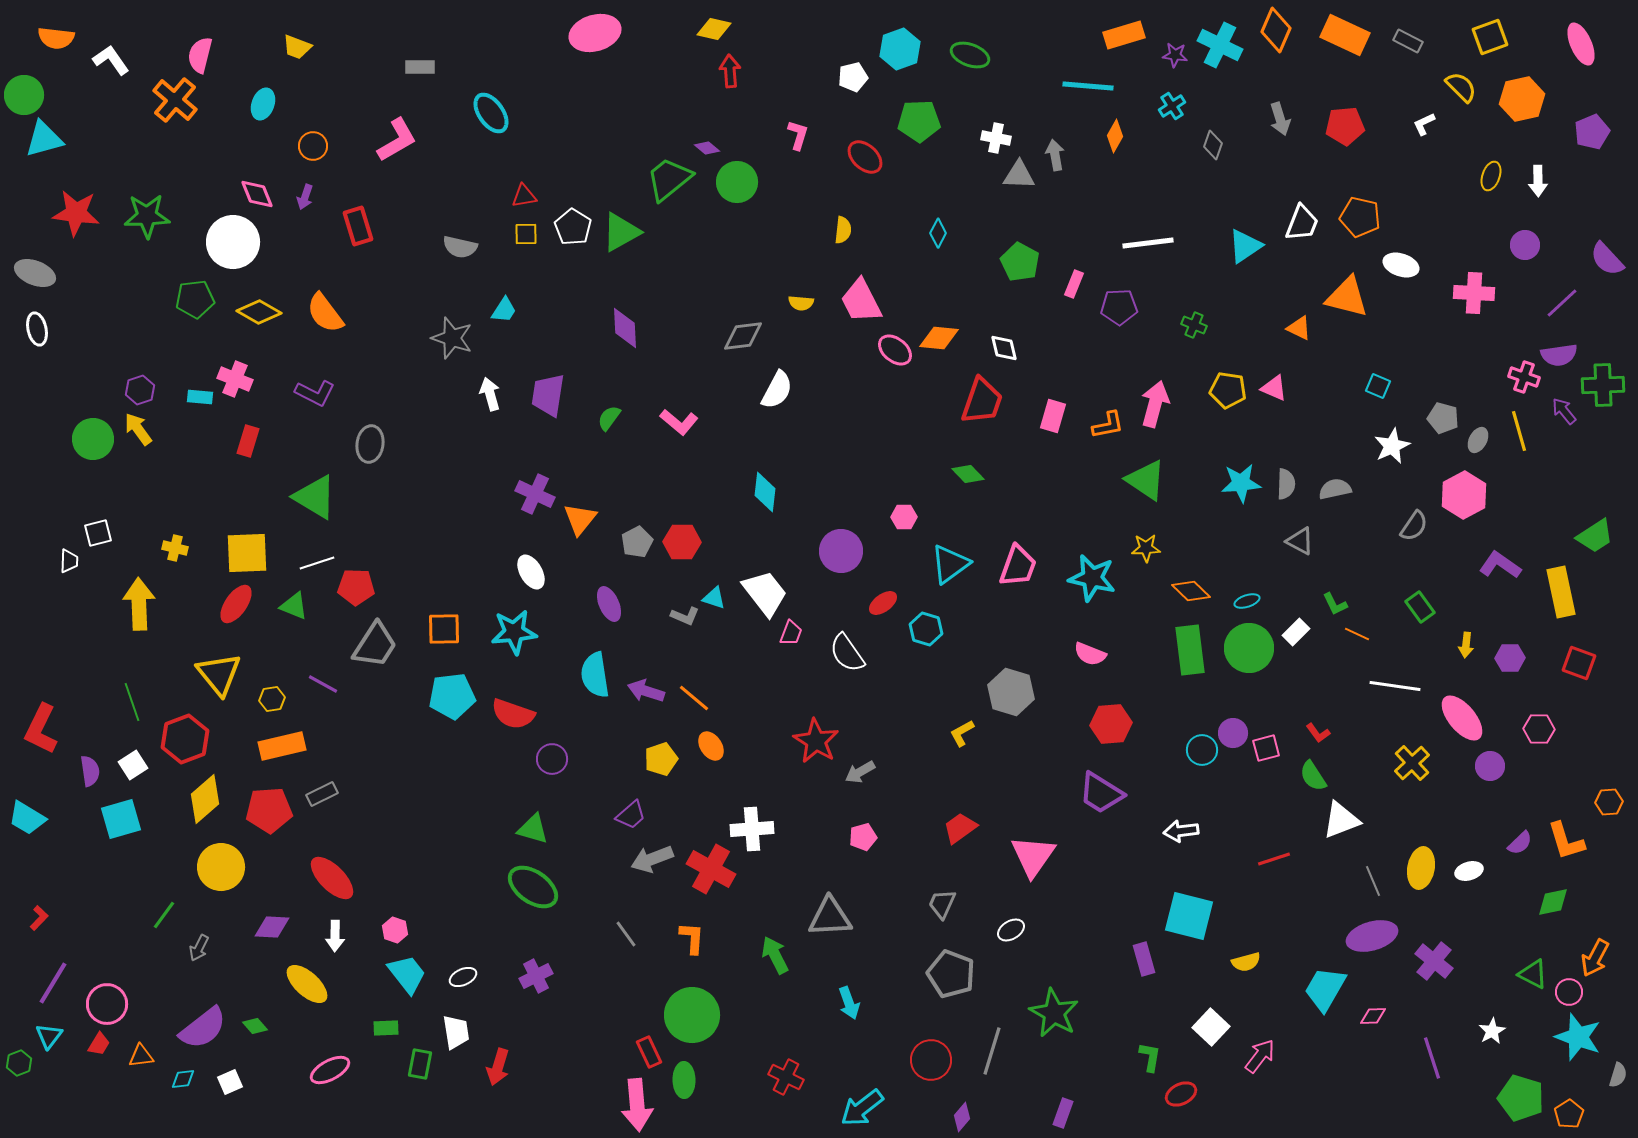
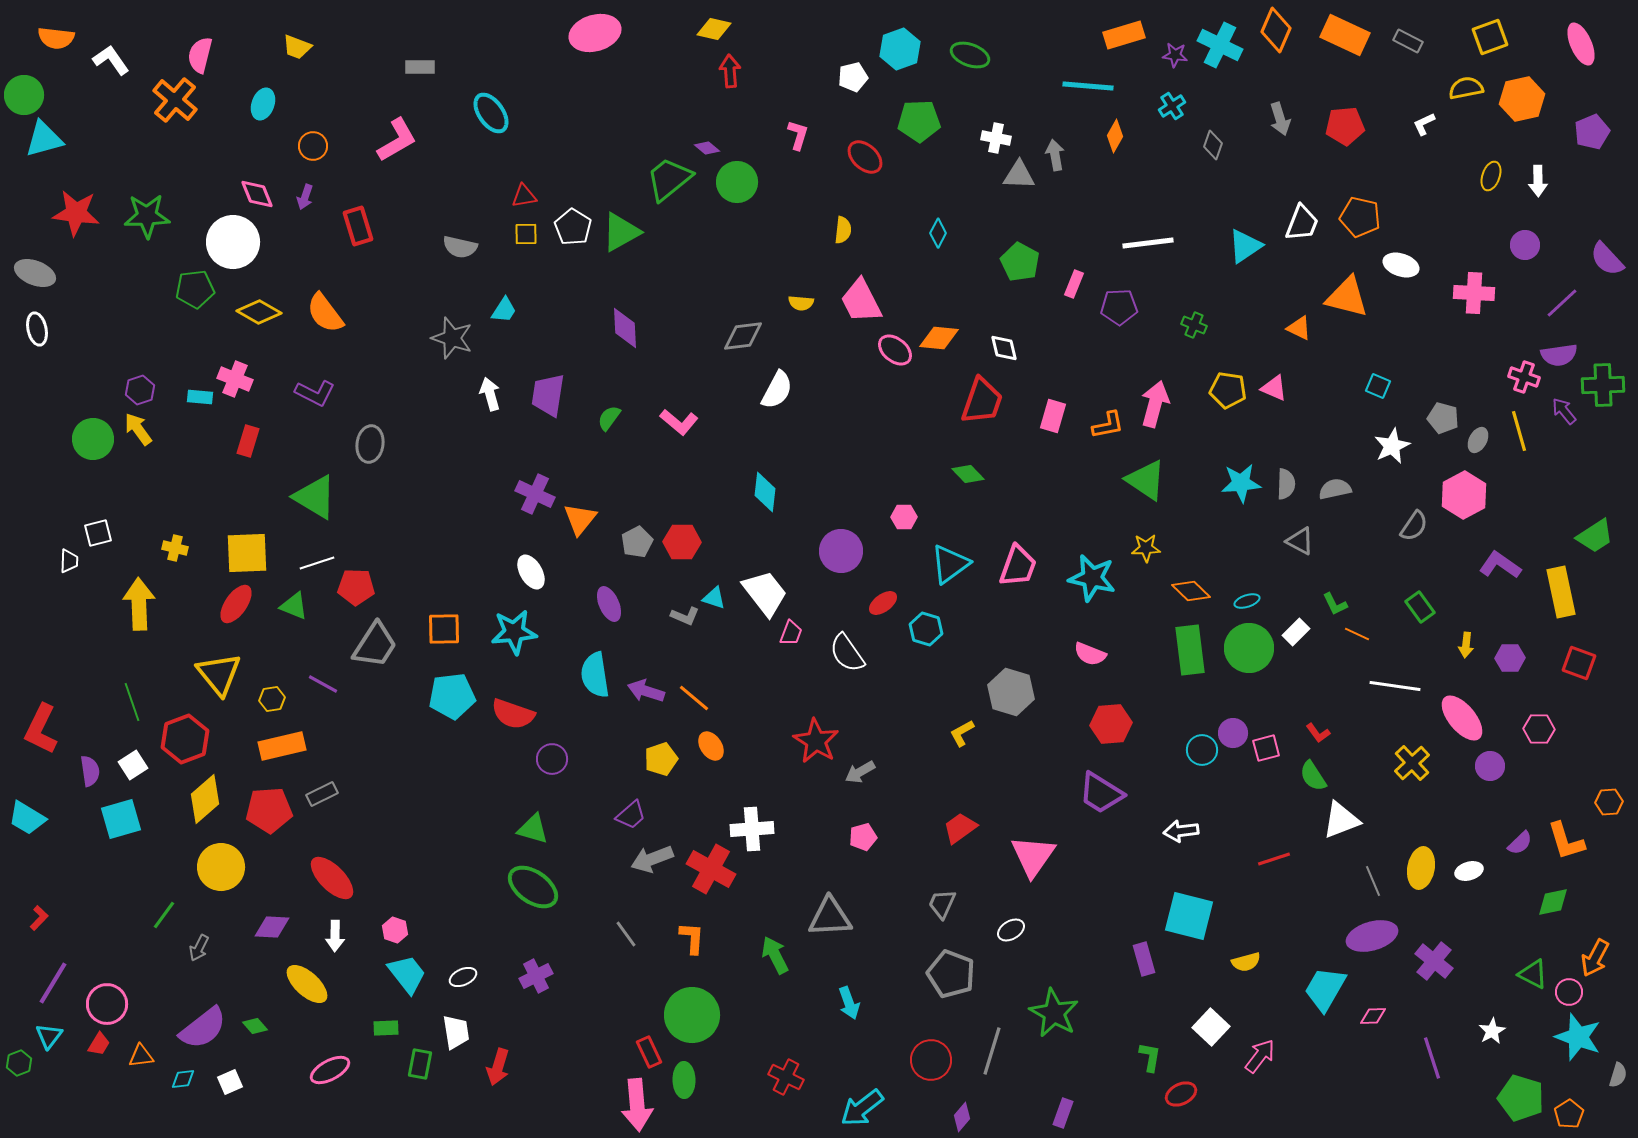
yellow semicircle at (1461, 87): moved 5 px right, 1 px down; rotated 56 degrees counterclockwise
green pentagon at (195, 299): moved 10 px up
